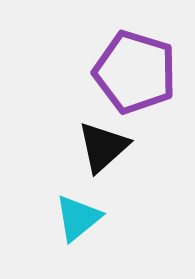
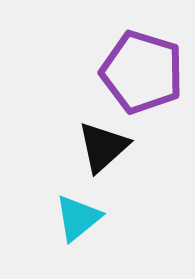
purple pentagon: moved 7 px right
